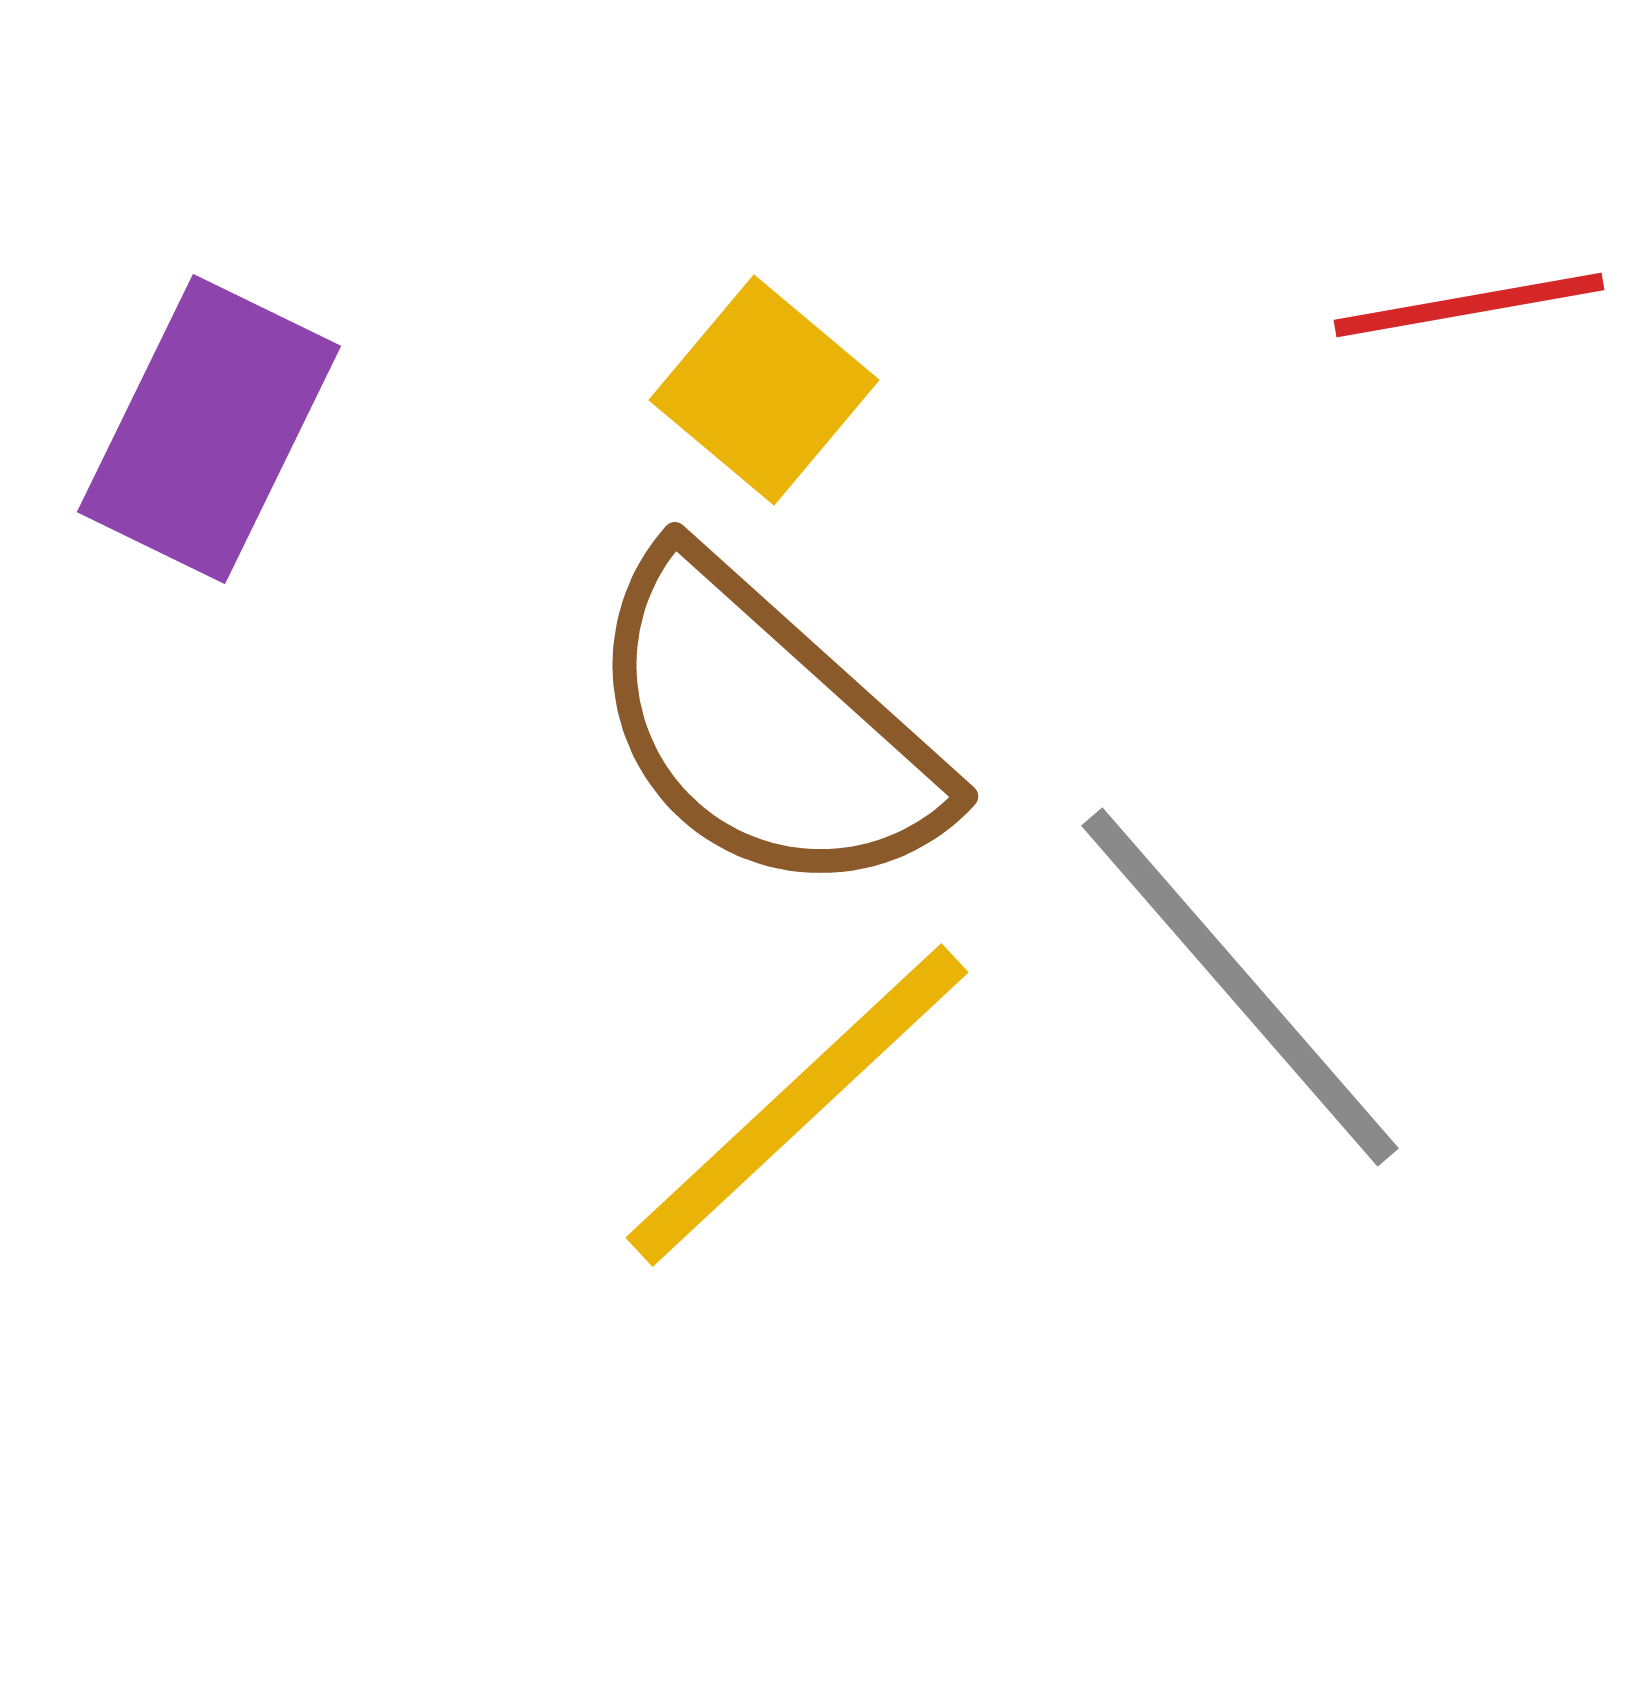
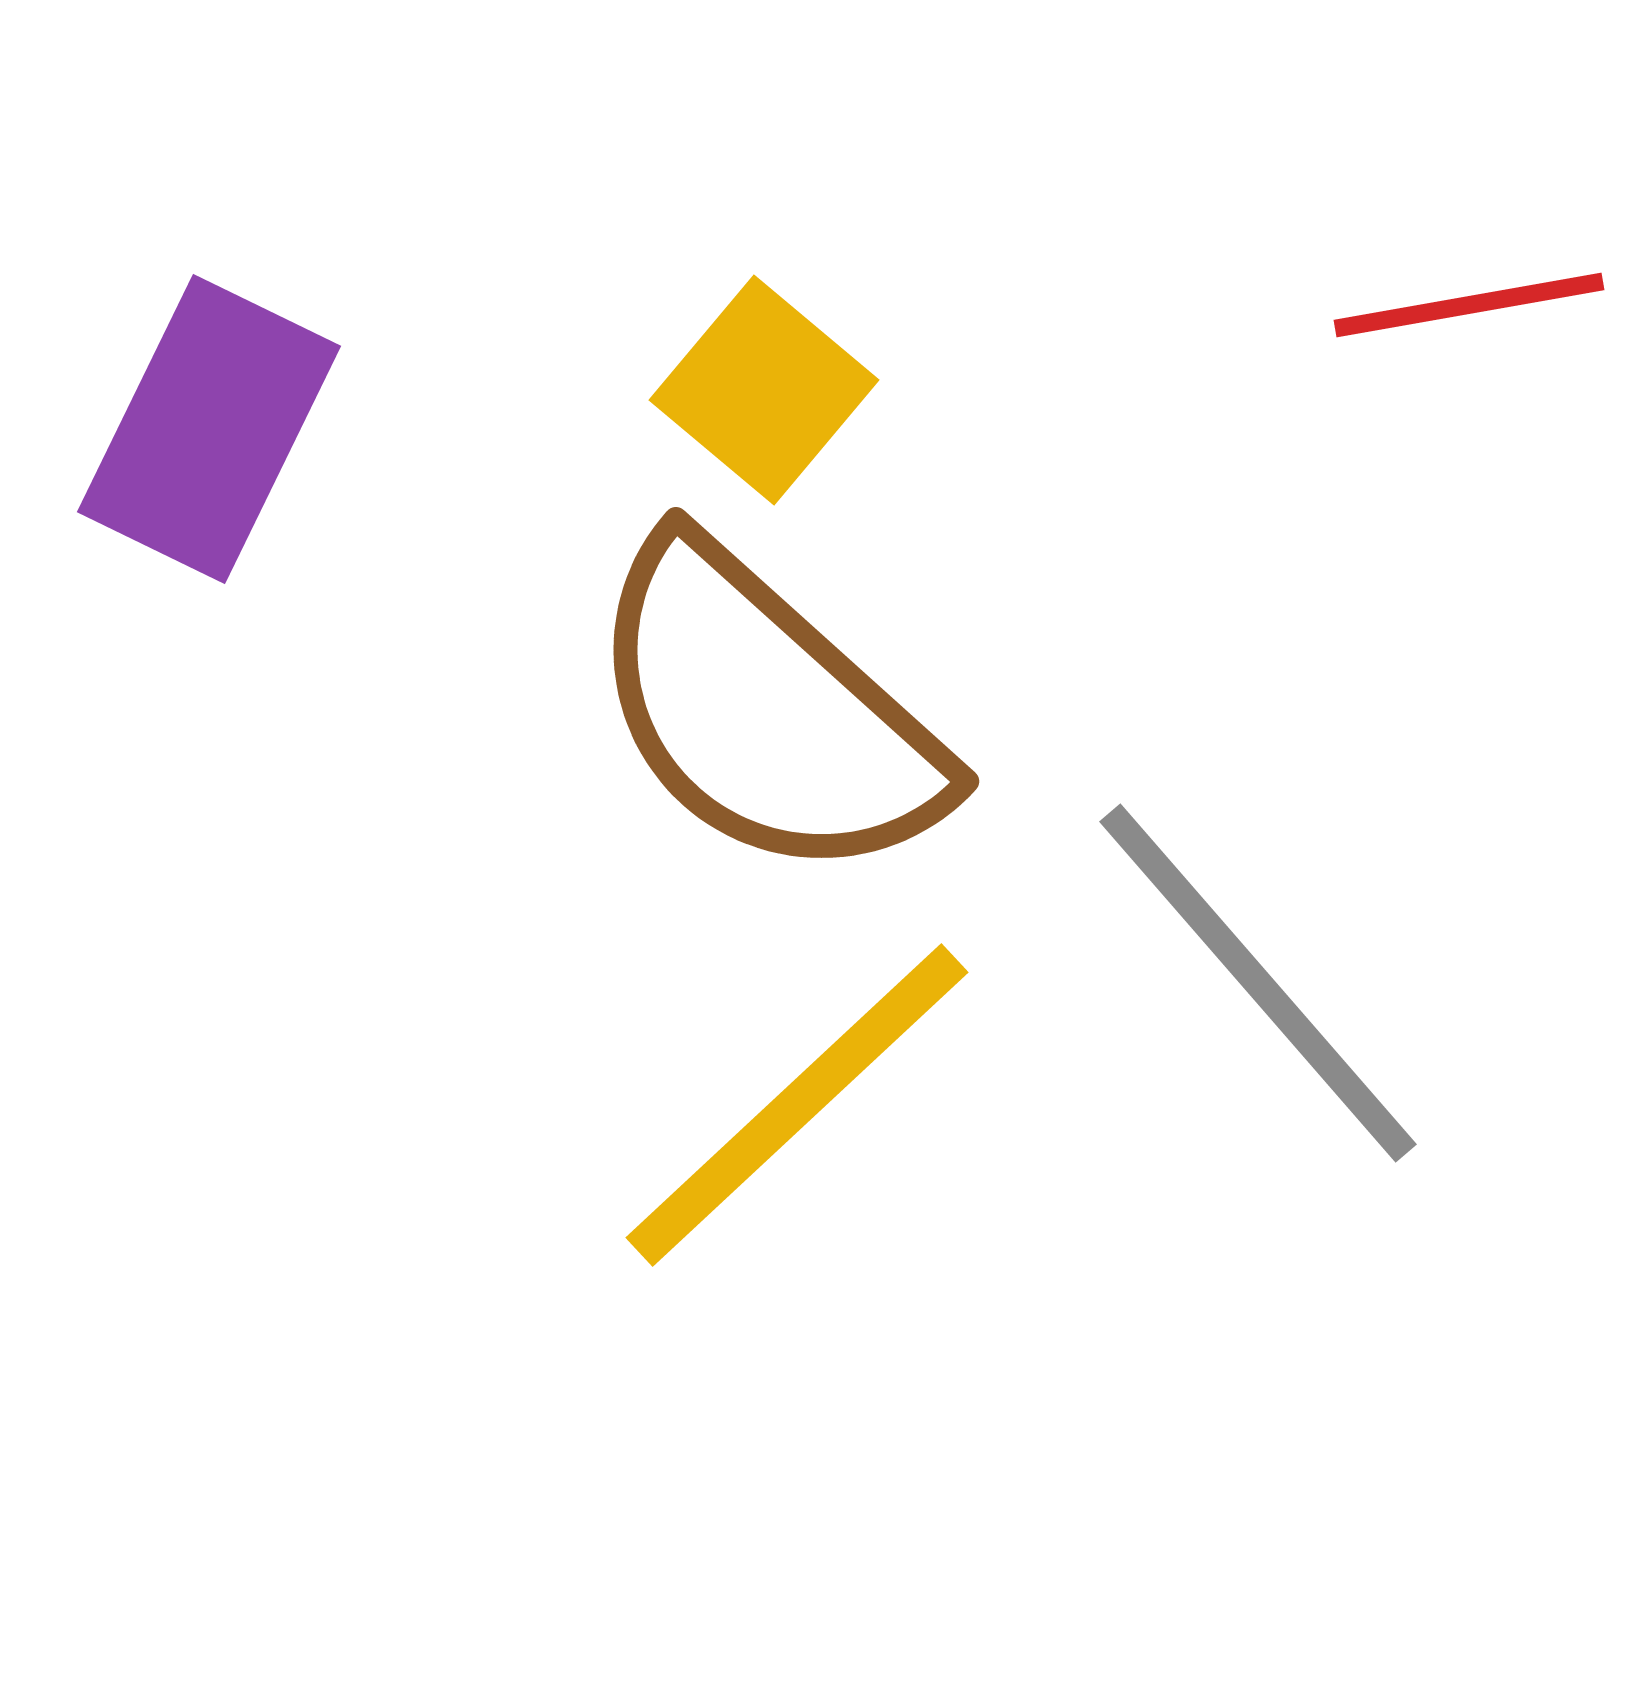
brown semicircle: moved 1 px right, 15 px up
gray line: moved 18 px right, 4 px up
